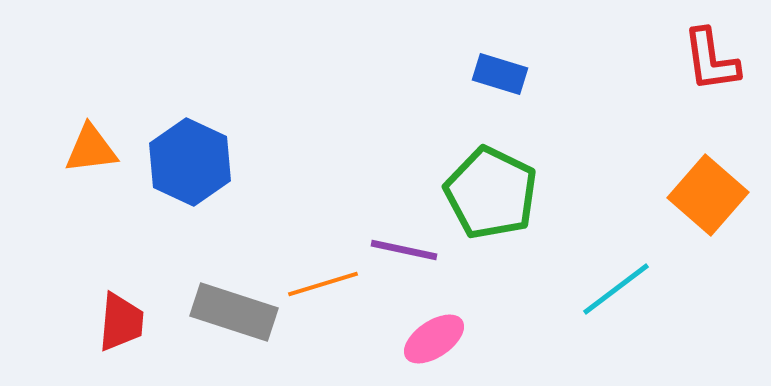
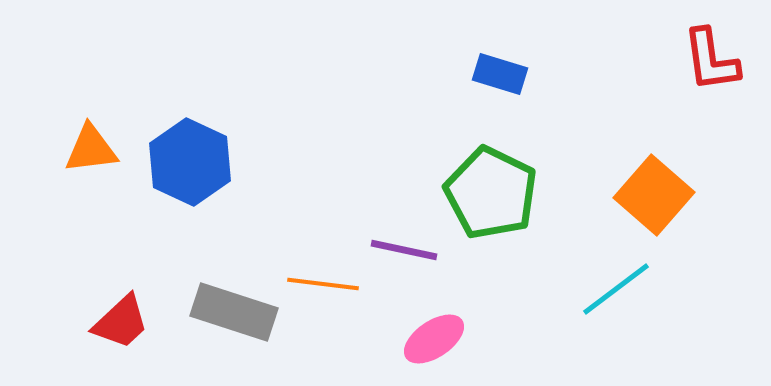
orange square: moved 54 px left
orange line: rotated 24 degrees clockwise
red trapezoid: rotated 42 degrees clockwise
